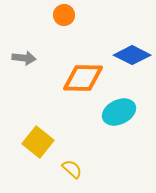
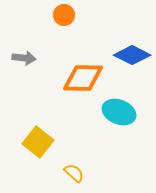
cyan ellipse: rotated 48 degrees clockwise
yellow semicircle: moved 2 px right, 4 px down
